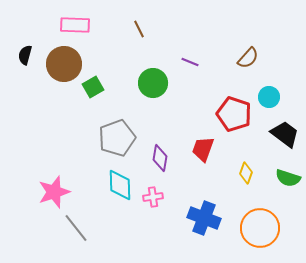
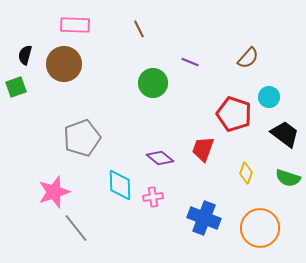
green square: moved 77 px left; rotated 10 degrees clockwise
gray pentagon: moved 35 px left
purple diamond: rotated 60 degrees counterclockwise
